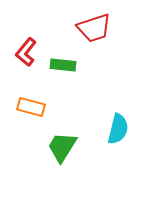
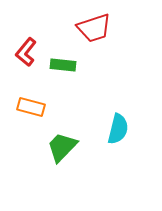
green trapezoid: rotated 12 degrees clockwise
